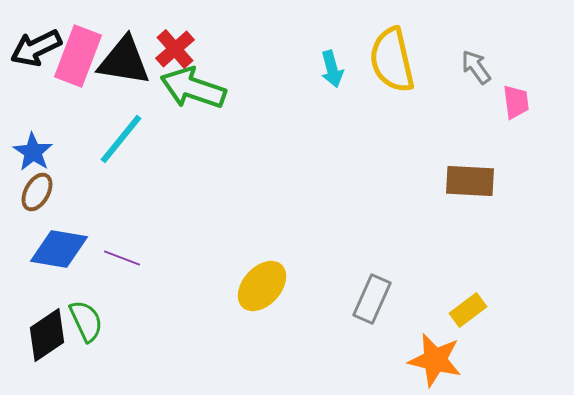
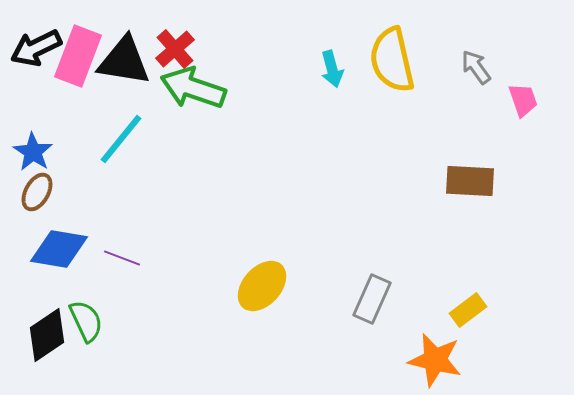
pink trapezoid: moved 7 px right, 2 px up; rotated 12 degrees counterclockwise
